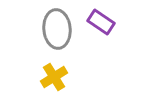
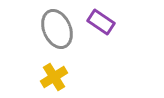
gray ellipse: rotated 18 degrees counterclockwise
